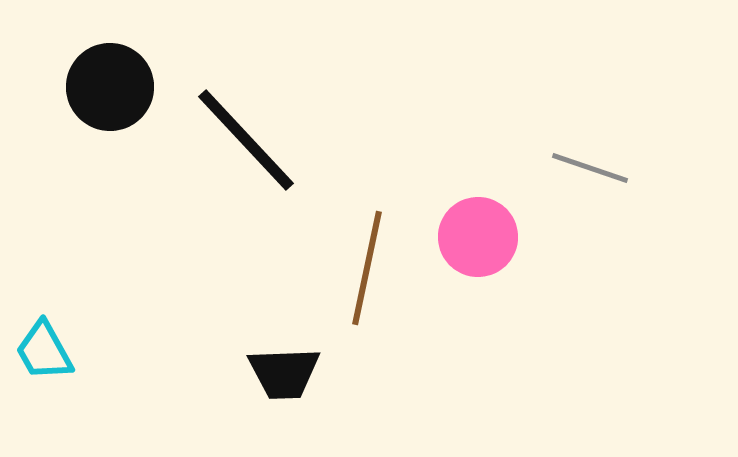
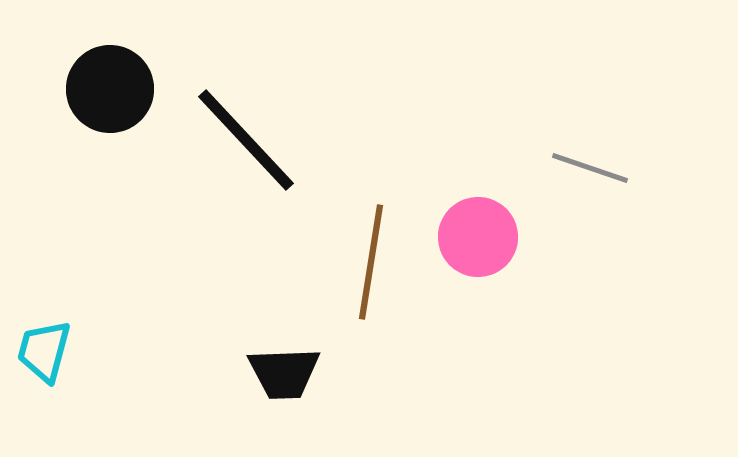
black circle: moved 2 px down
brown line: moved 4 px right, 6 px up; rotated 3 degrees counterclockwise
cyan trapezoid: rotated 44 degrees clockwise
